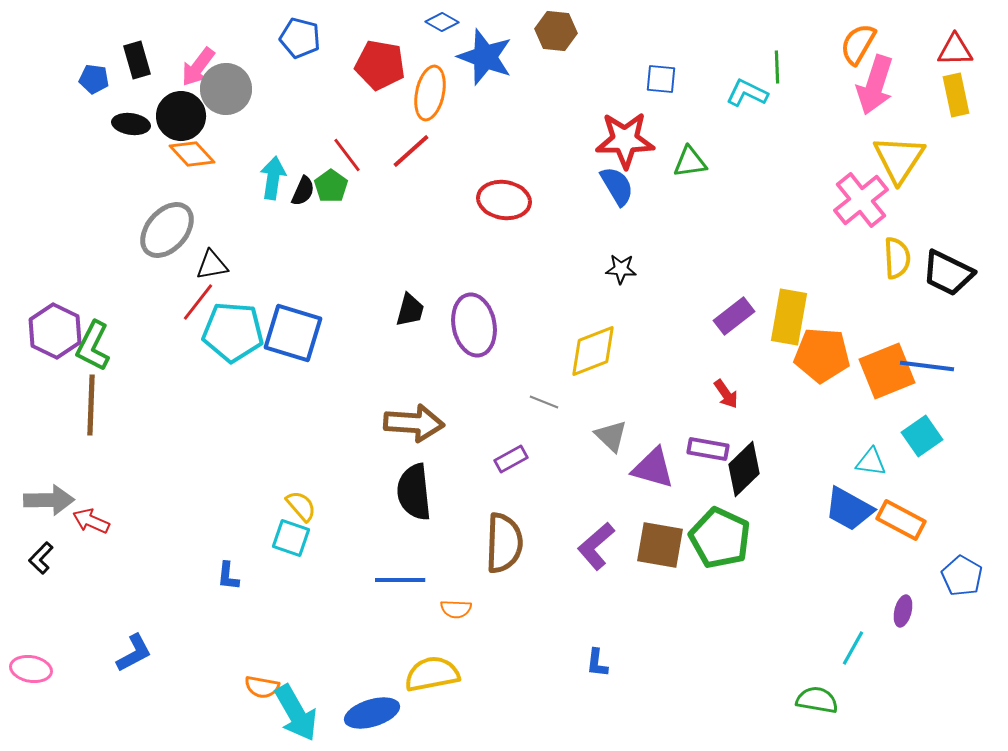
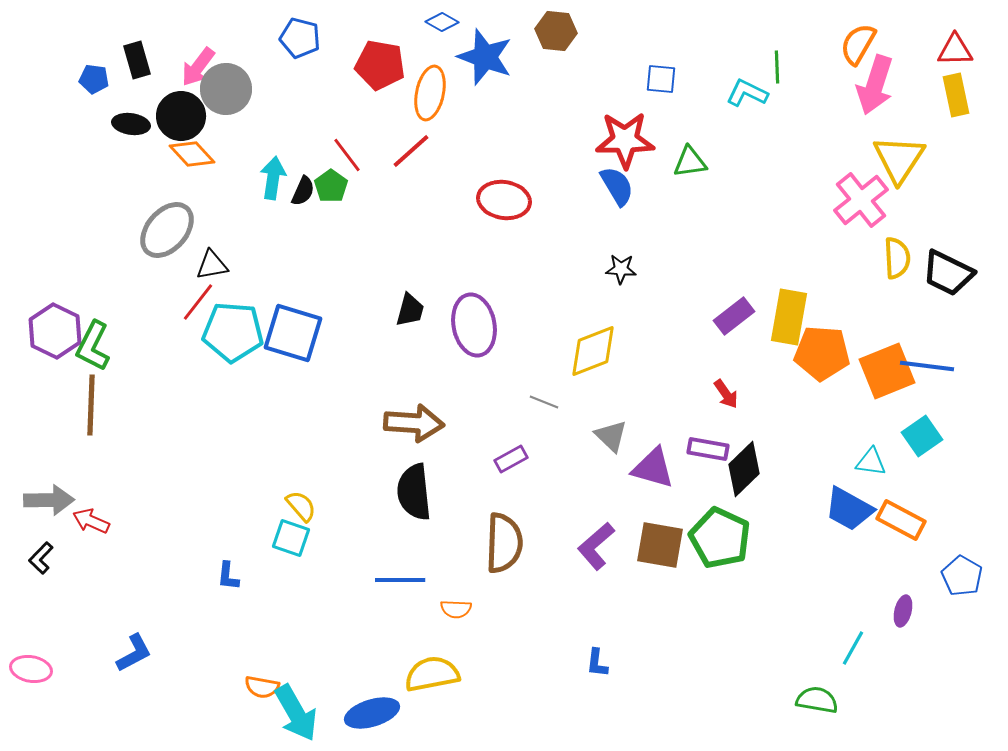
orange pentagon at (822, 355): moved 2 px up
